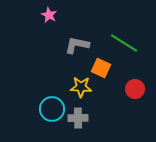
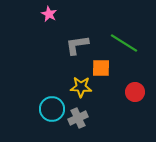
pink star: moved 1 px up
gray L-shape: rotated 20 degrees counterclockwise
orange square: rotated 24 degrees counterclockwise
red circle: moved 3 px down
gray cross: rotated 24 degrees counterclockwise
